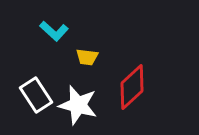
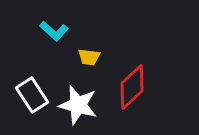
yellow trapezoid: moved 2 px right
white rectangle: moved 4 px left
